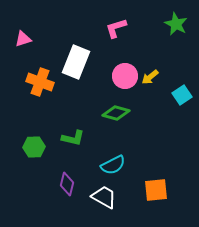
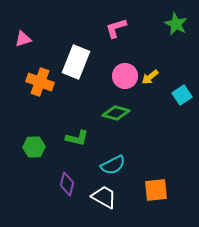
green L-shape: moved 4 px right
